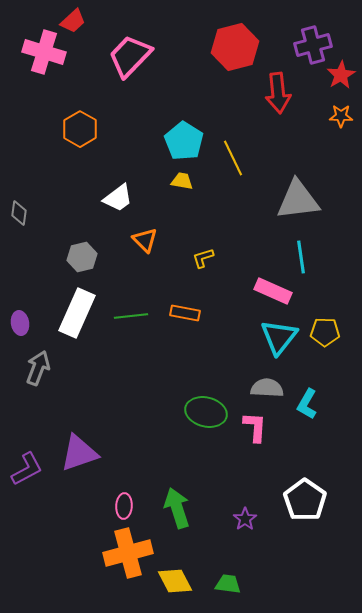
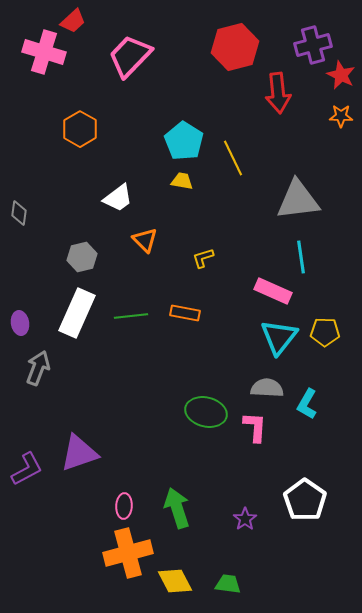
red star: rotated 16 degrees counterclockwise
